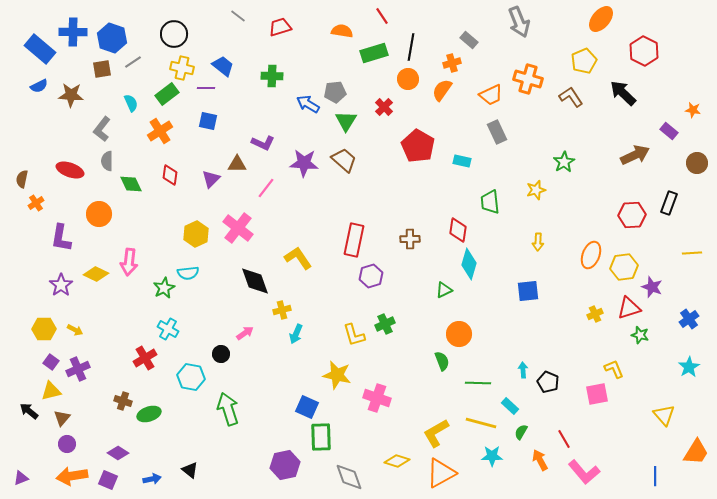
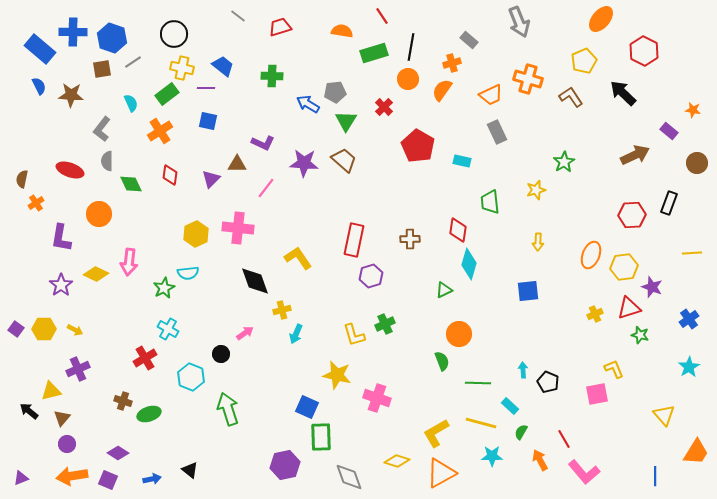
blue semicircle at (39, 86): rotated 90 degrees counterclockwise
pink cross at (238, 228): rotated 32 degrees counterclockwise
purple square at (51, 362): moved 35 px left, 33 px up
cyan hexagon at (191, 377): rotated 12 degrees clockwise
